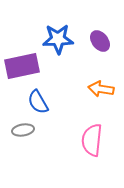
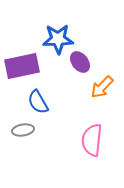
purple ellipse: moved 20 px left, 21 px down
orange arrow: moved 1 px right, 2 px up; rotated 55 degrees counterclockwise
